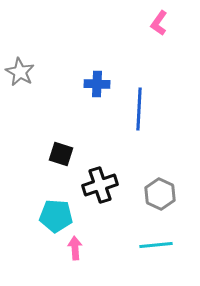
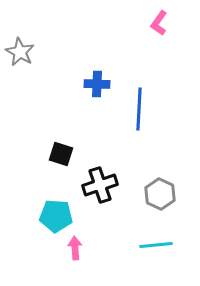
gray star: moved 20 px up
